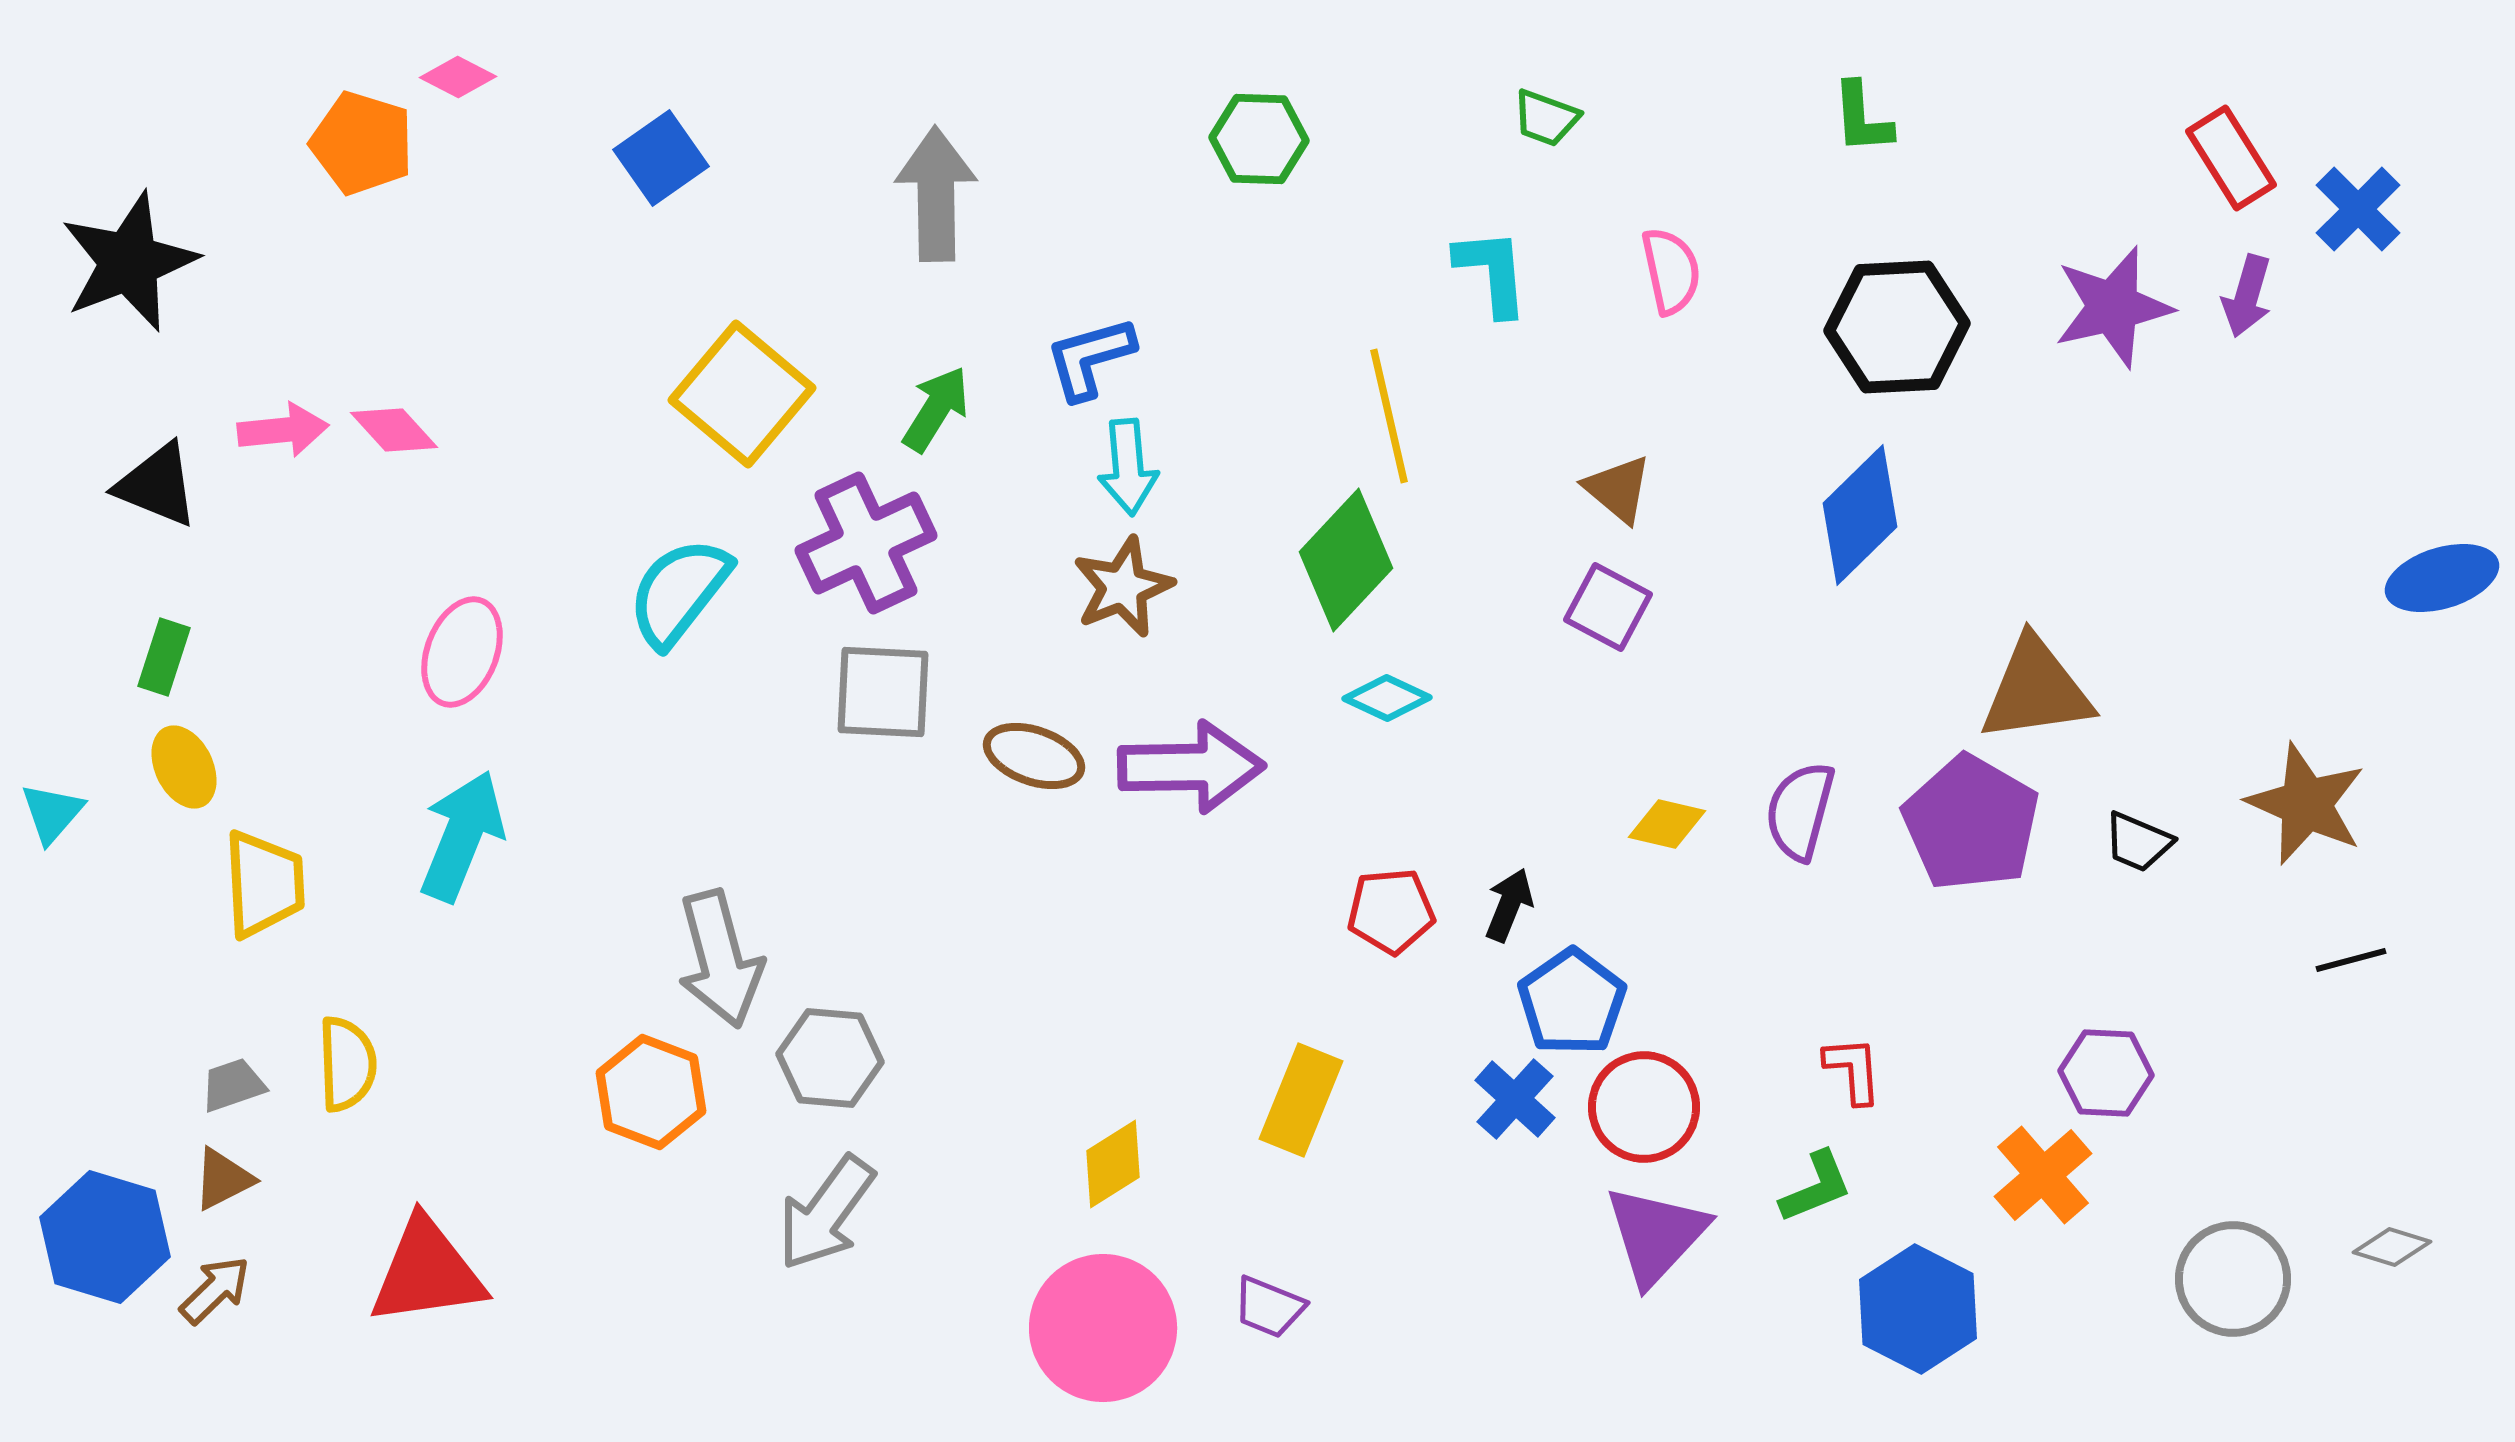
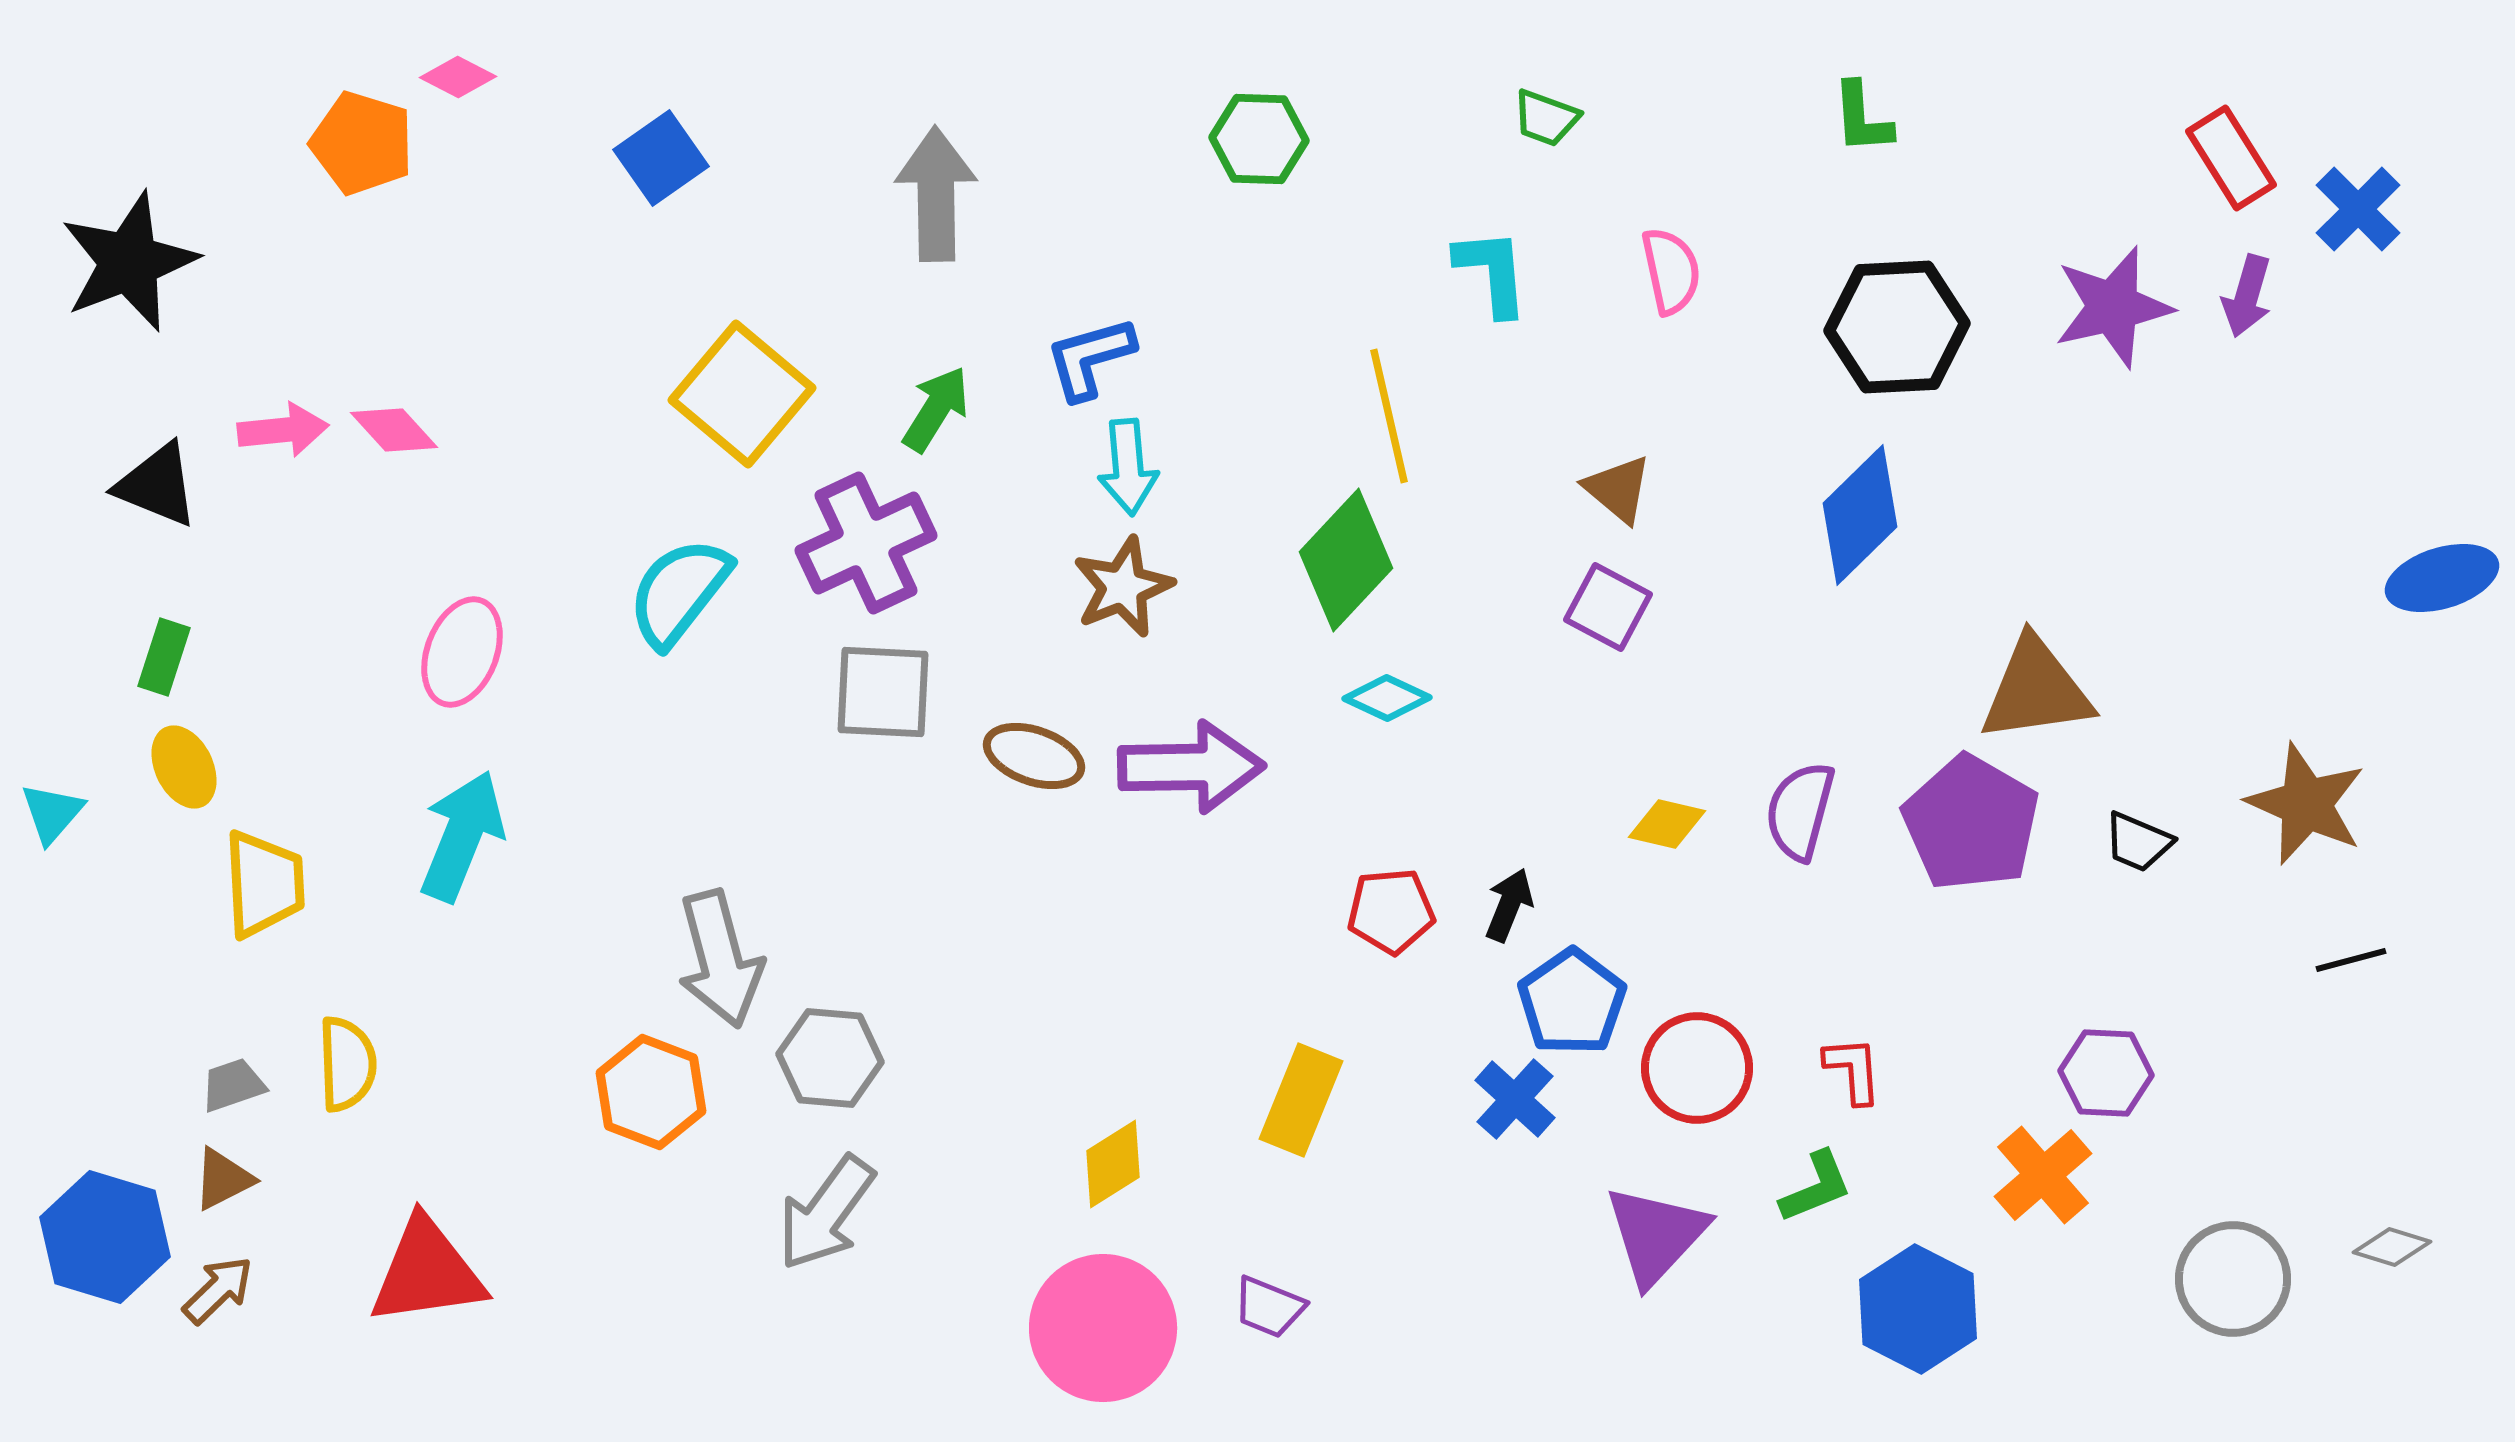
red circle at (1644, 1107): moved 53 px right, 39 px up
brown arrow at (215, 1290): moved 3 px right
